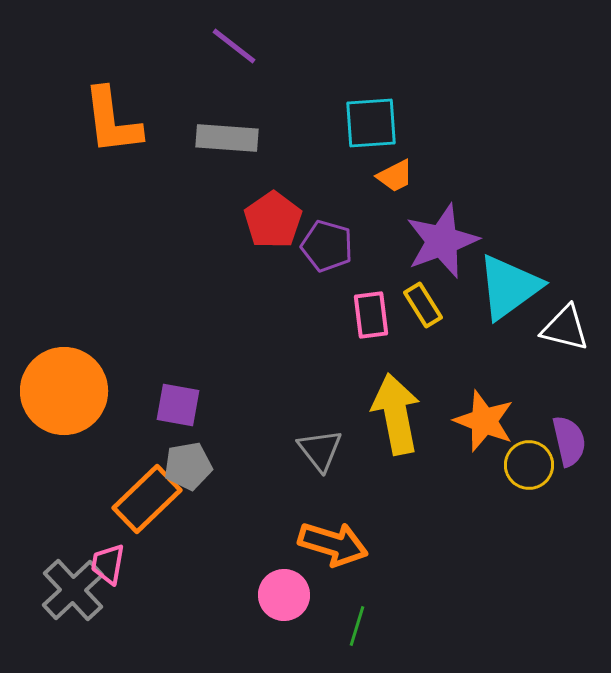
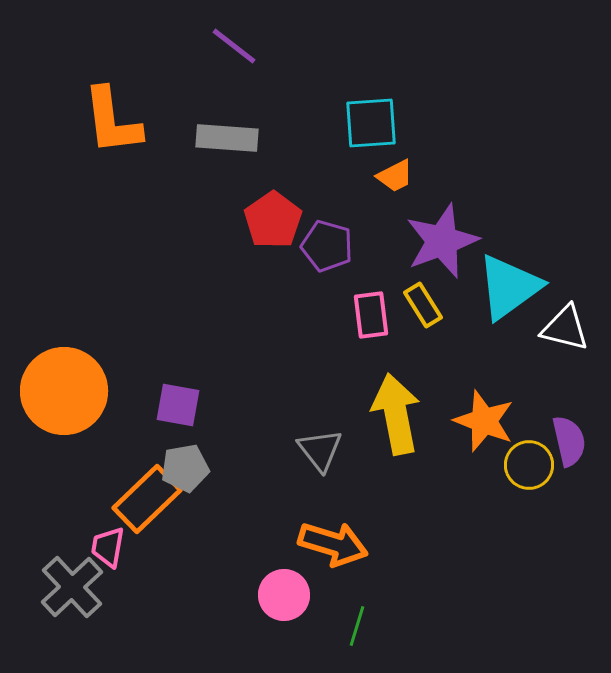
gray pentagon: moved 3 px left, 2 px down
pink trapezoid: moved 17 px up
gray cross: moved 1 px left, 3 px up
